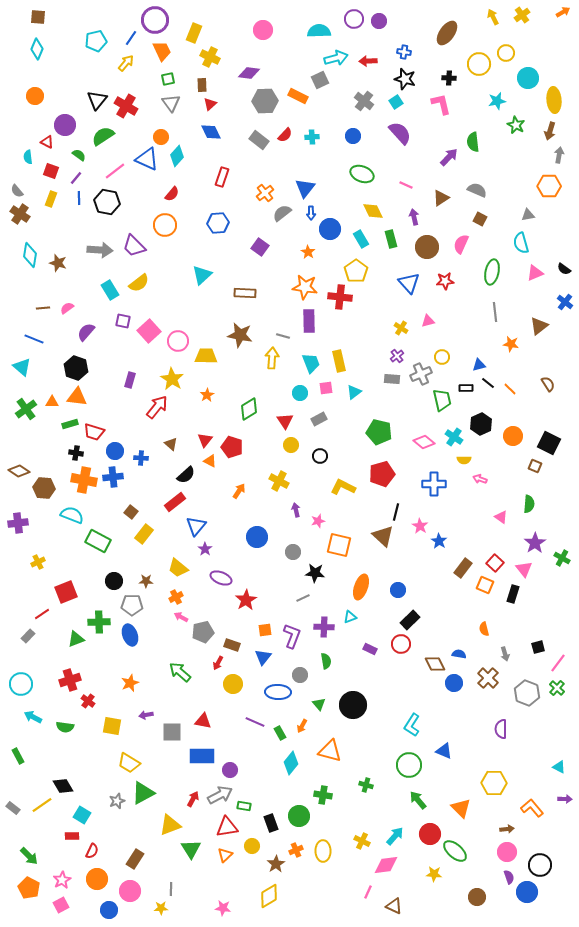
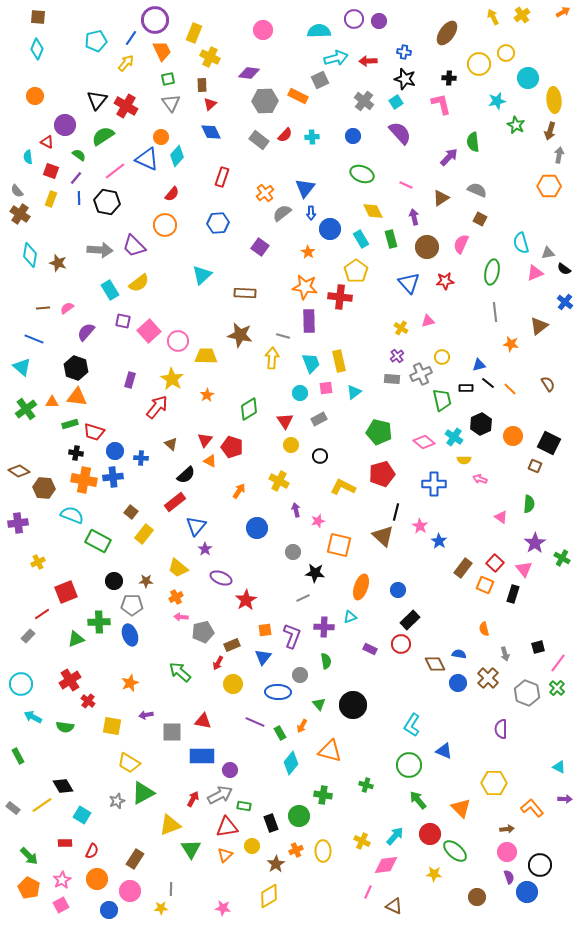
gray triangle at (528, 215): moved 20 px right, 38 px down
blue circle at (257, 537): moved 9 px up
pink arrow at (181, 617): rotated 24 degrees counterclockwise
brown rectangle at (232, 645): rotated 42 degrees counterclockwise
red cross at (70, 680): rotated 15 degrees counterclockwise
blue circle at (454, 683): moved 4 px right
red rectangle at (72, 836): moved 7 px left, 7 px down
